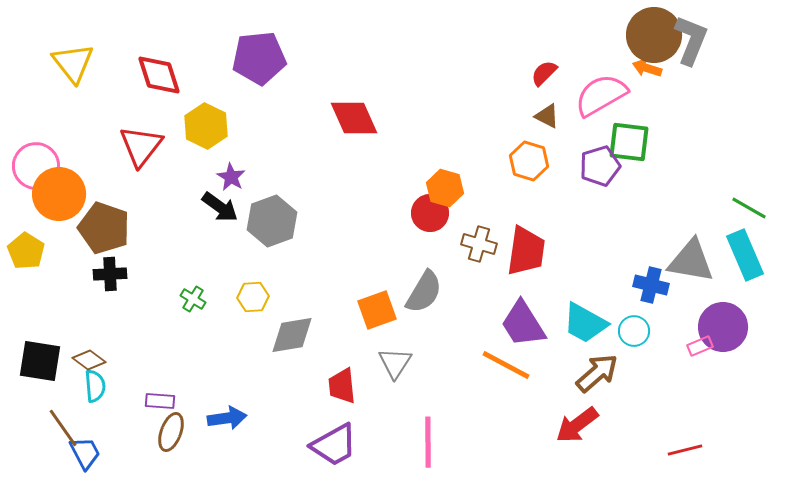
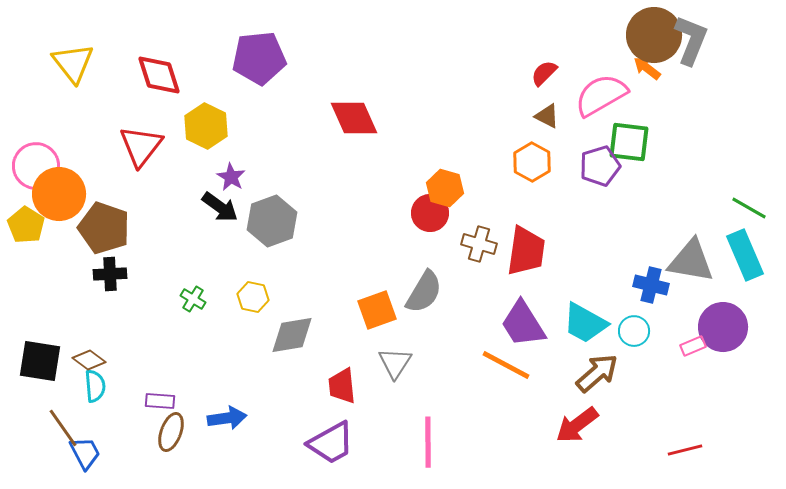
orange arrow at (647, 68): rotated 20 degrees clockwise
orange hexagon at (529, 161): moved 3 px right, 1 px down; rotated 12 degrees clockwise
yellow pentagon at (26, 251): moved 26 px up
yellow hexagon at (253, 297): rotated 16 degrees clockwise
pink rectangle at (700, 346): moved 7 px left
purple trapezoid at (334, 445): moved 3 px left, 2 px up
